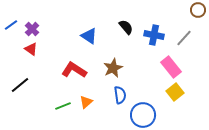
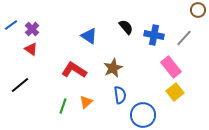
green line: rotated 49 degrees counterclockwise
